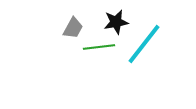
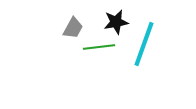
cyan line: rotated 18 degrees counterclockwise
